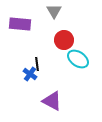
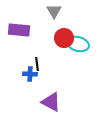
purple rectangle: moved 1 px left, 6 px down
red circle: moved 2 px up
cyan ellipse: moved 15 px up; rotated 20 degrees counterclockwise
blue cross: rotated 32 degrees counterclockwise
purple triangle: moved 1 px left, 1 px down
